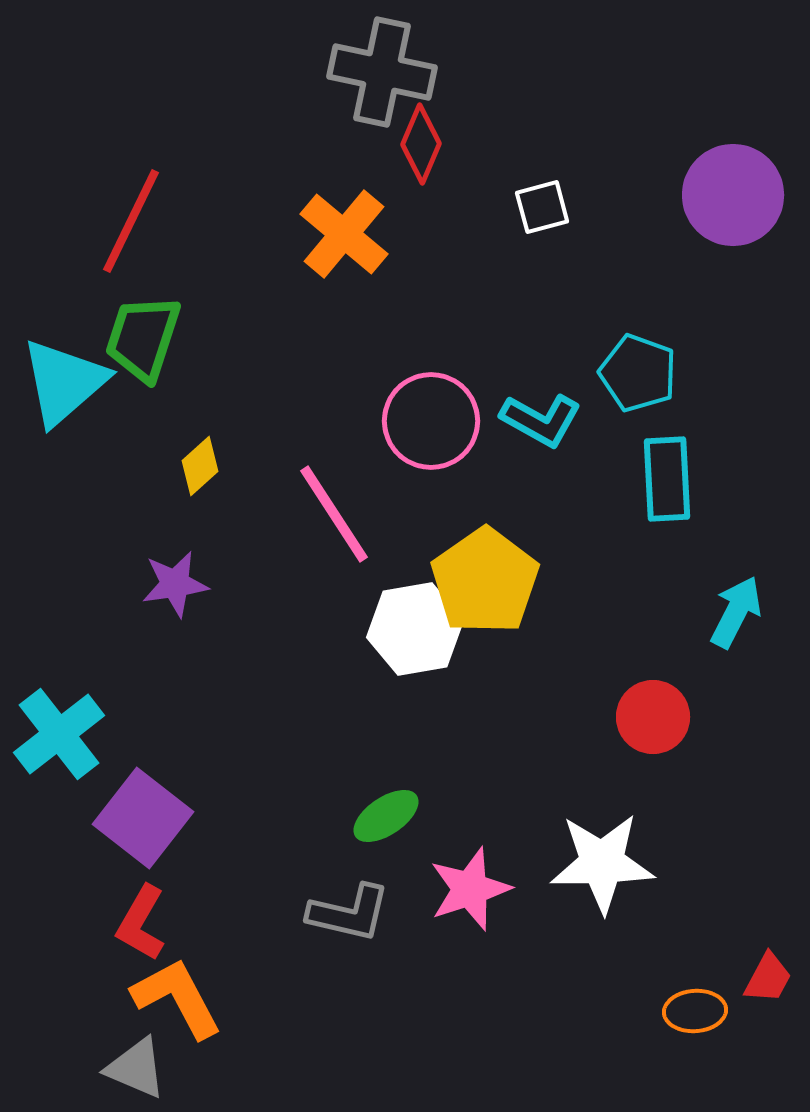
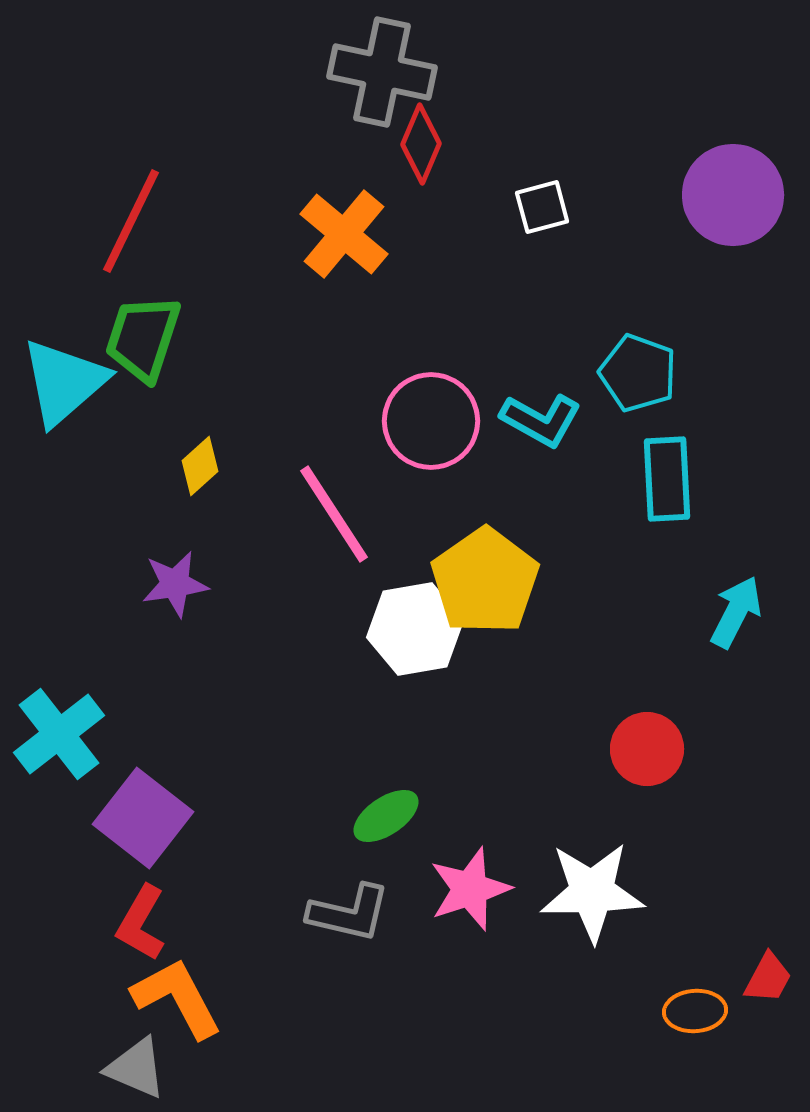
red circle: moved 6 px left, 32 px down
white star: moved 10 px left, 29 px down
